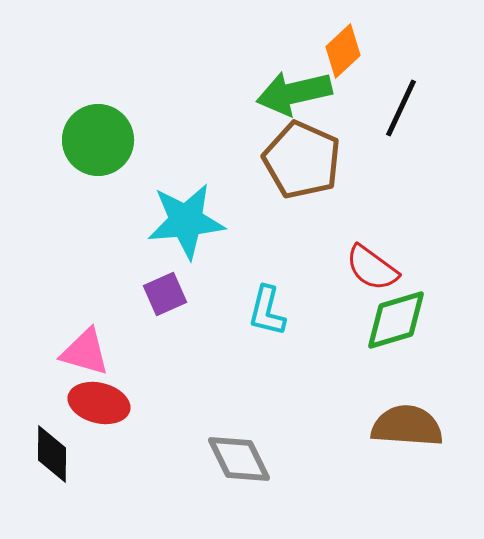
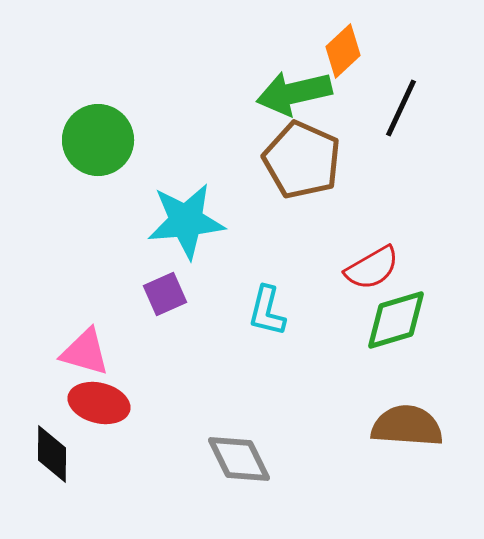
red semicircle: rotated 66 degrees counterclockwise
